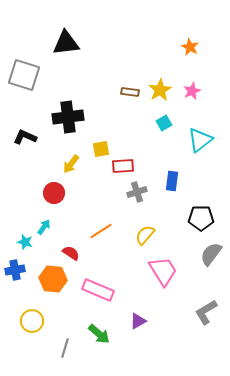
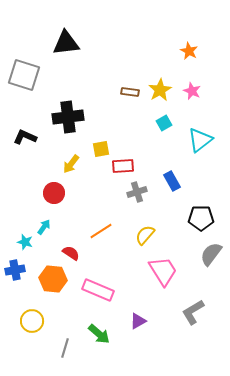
orange star: moved 1 px left, 4 px down
pink star: rotated 24 degrees counterclockwise
blue rectangle: rotated 36 degrees counterclockwise
gray L-shape: moved 13 px left
